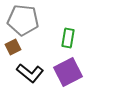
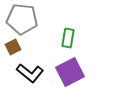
gray pentagon: moved 1 px left, 1 px up
purple square: moved 2 px right
